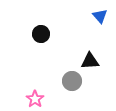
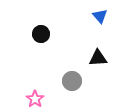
black triangle: moved 8 px right, 3 px up
